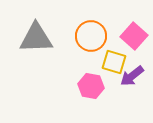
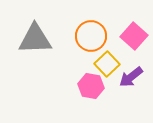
gray triangle: moved 1 px left, 1 px down
yellow square: moved 7 px left, 2 px down; rotated 30 degrees clockwise
purple arrow: moved 1 px left, 1 px down
